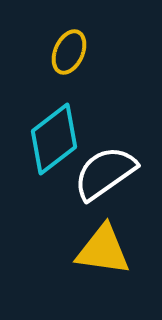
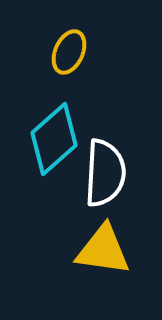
cyan diamond: rotated 4 degrees counterclockwise
white semicircle: rotated 128 degrees clockwise
